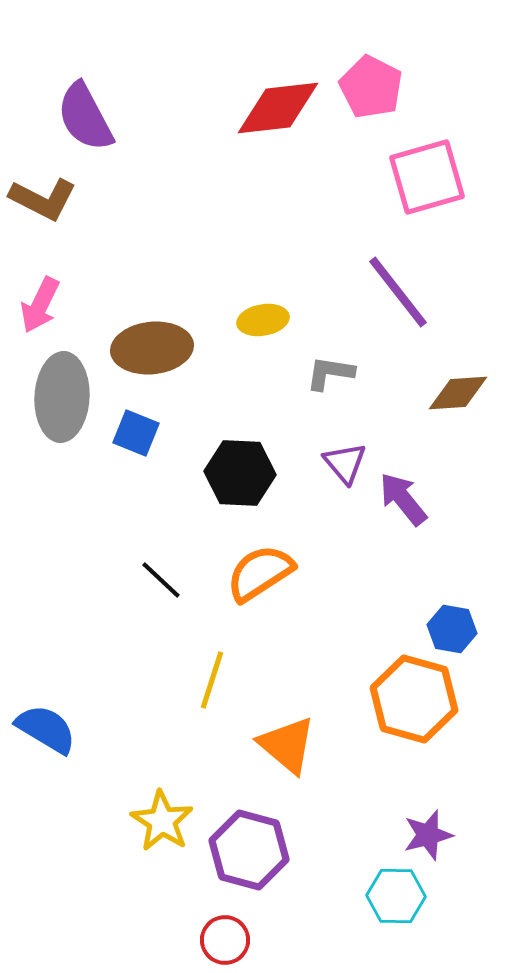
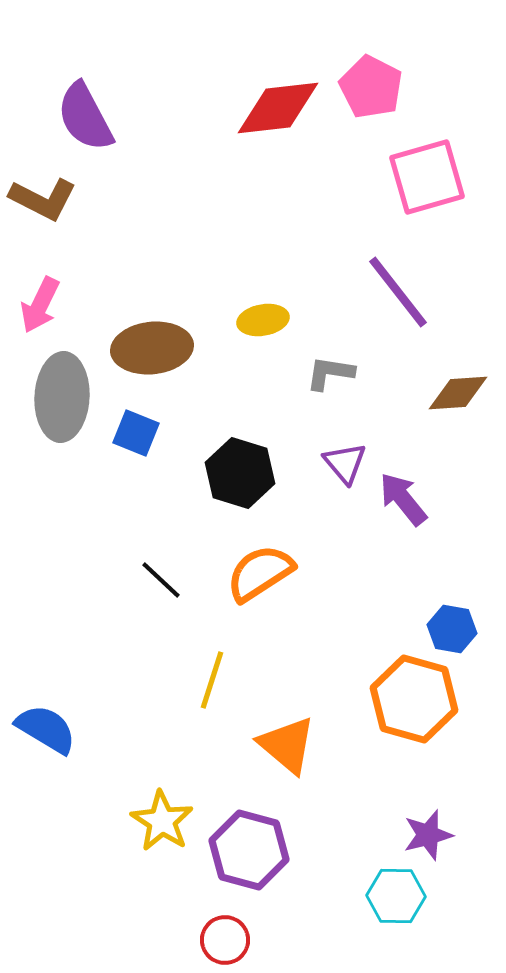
black hexagon: rotated 14 degrees clockwise
